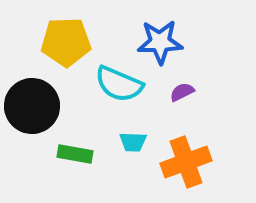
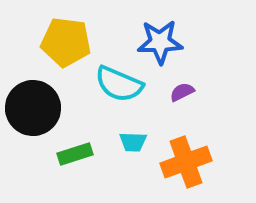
yellow pentagon: rotated 9 degrees clockwise
black circle: moved 1 px right, 2 px down
green rectangle: rotated 28 degrees counterclockwise
